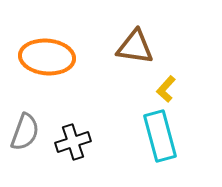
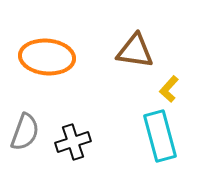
brown triangle: moved 4 px down
yellow L-shape: moved 3 px right
